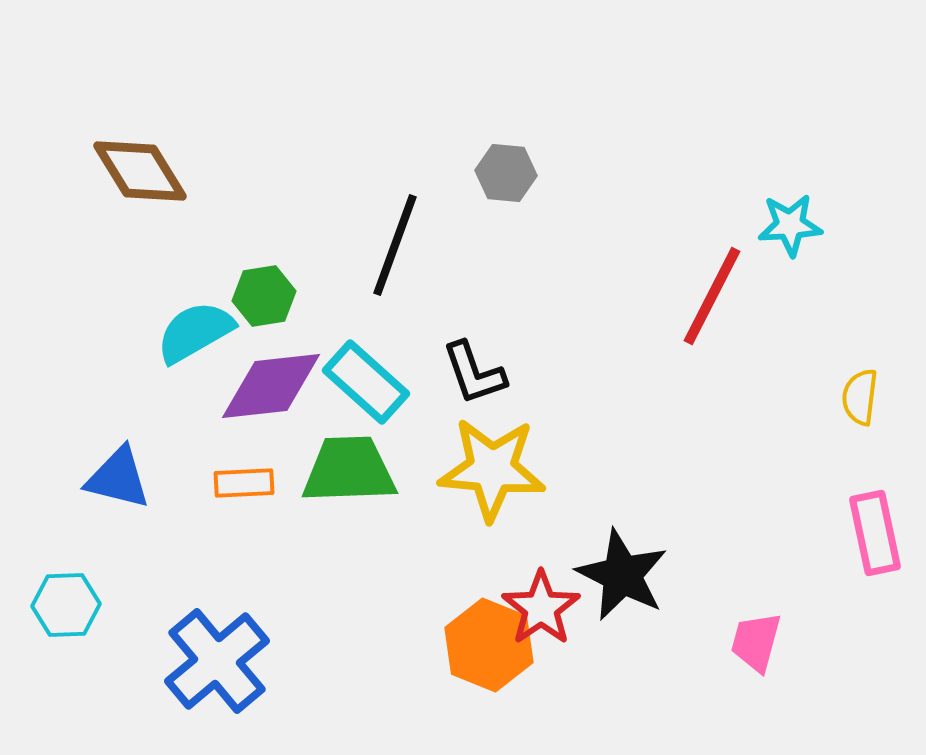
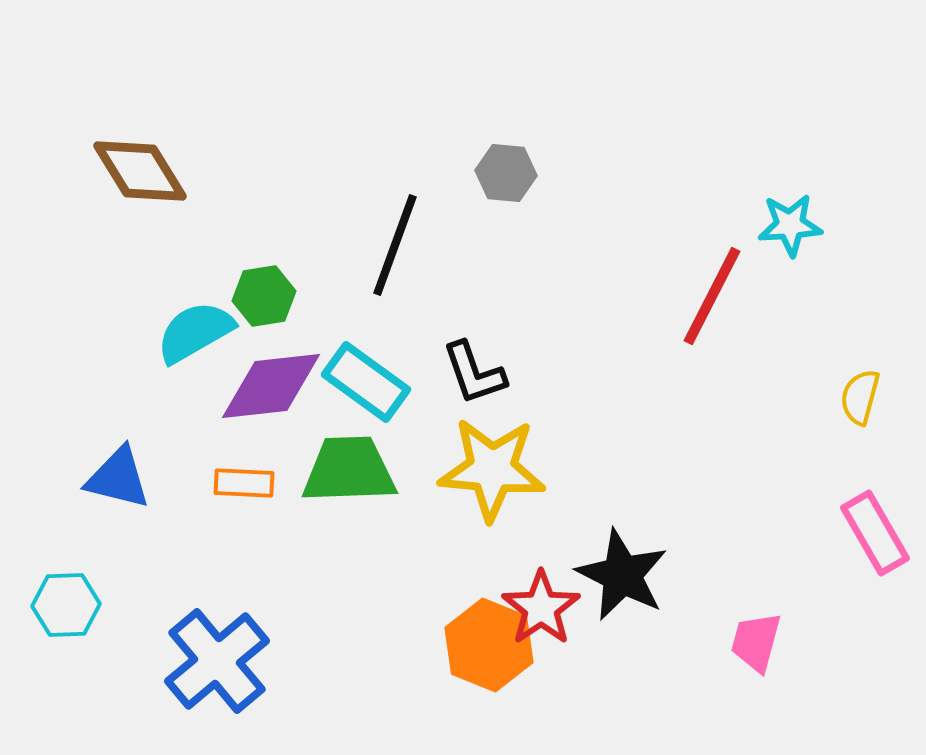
cyan rectangle: rotated 6 degrees counterclockwise
yellow semicircle: rotated 8 degrees clockwise
orange rectangle: rotated 6 degrees clockwise
pink rectangle: rotated 18 degrees counterclockwise
